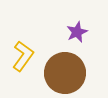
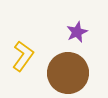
brown circle: moved 3 px right
